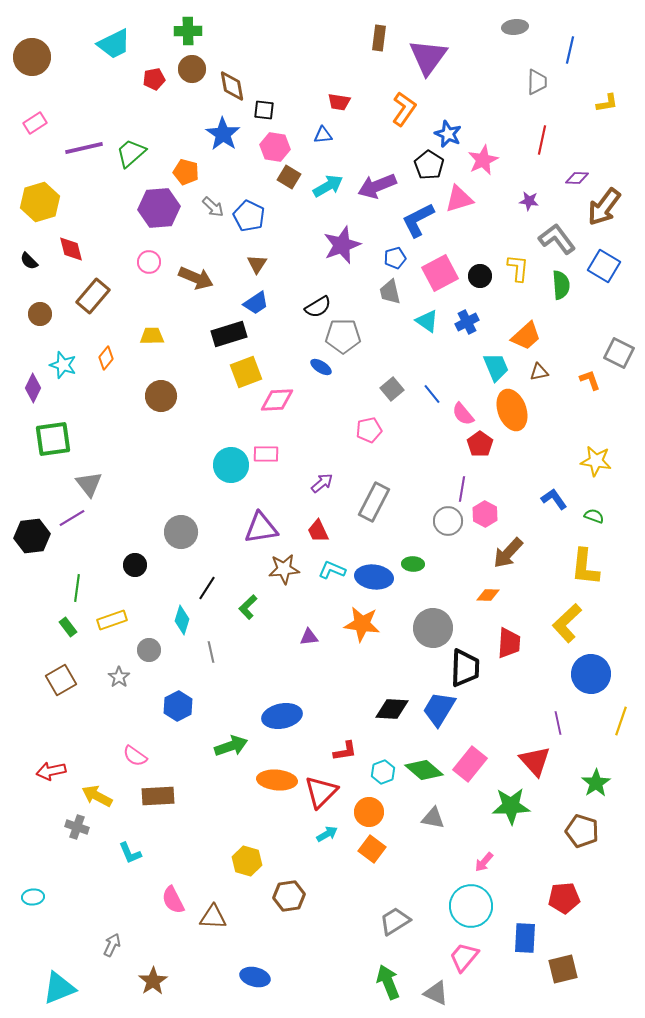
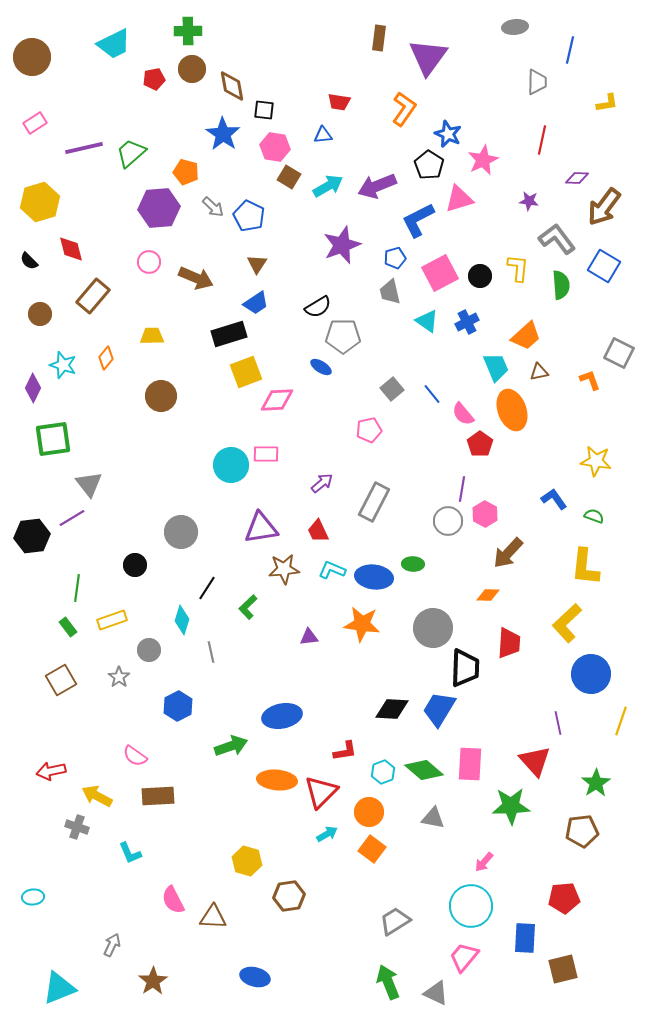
pink rectangle at (470, 764): rotated 36 degrees counterclockwise
brown pentagon at (582, 831): rotated 24 degrees counterclockwise
